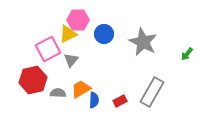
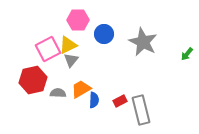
yellow triangle: moved 11 px down
gray rectangle: moved 11 px left, 18 px down; rotated 44 degrees counterclockwise
